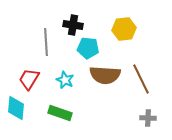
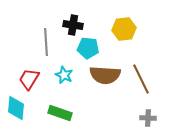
cyan star: moved 1 px left, 5 px up
